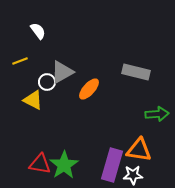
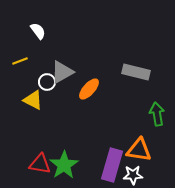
green arrow: rotated 95 degrees counterclockwise
